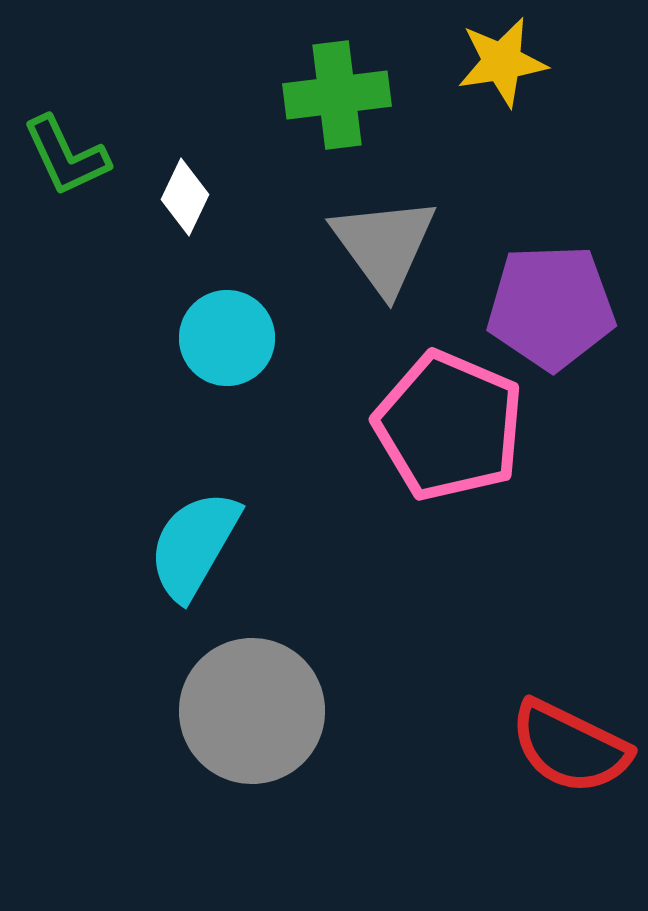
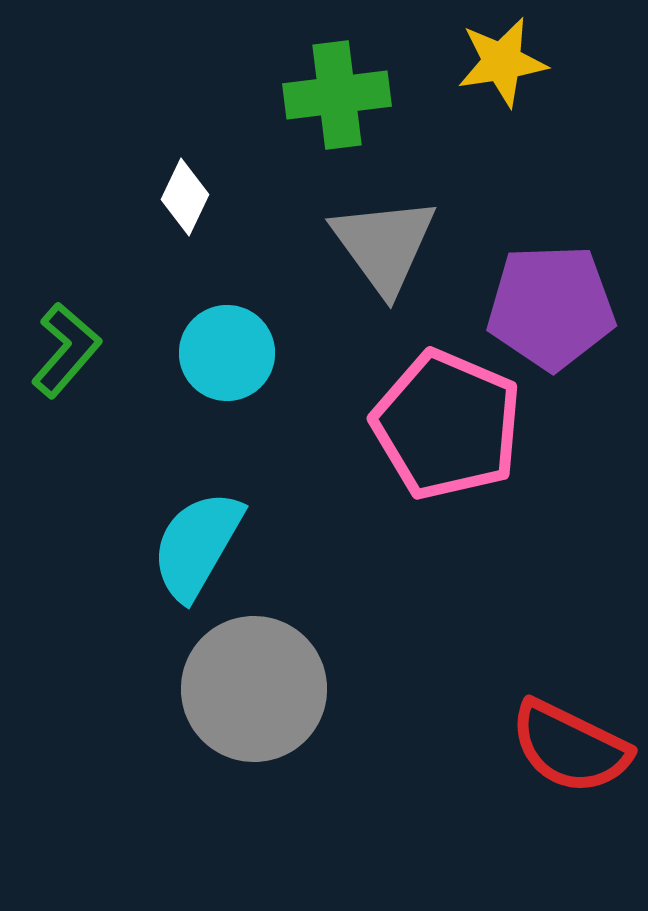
green L-shape: moved 194 px down; rotated 114 degrees counterclockwise
cyan circle: moved 15 px down
pink pentagon: moved 2 px left, 1 px up
cyan semicircle: moved 3 px right
gray circle: moved 2 px right, 22 px up
